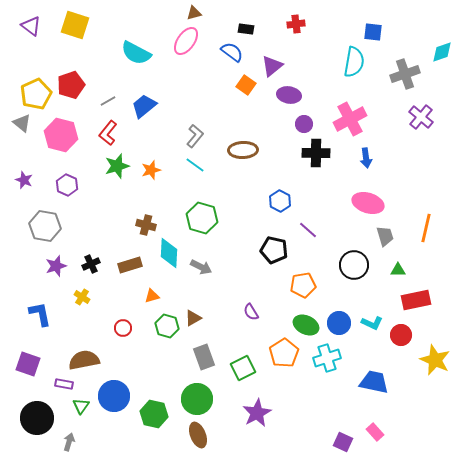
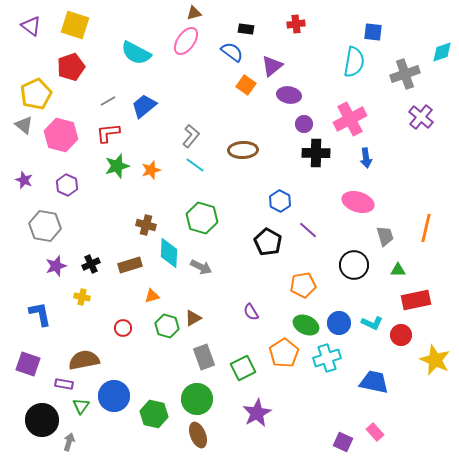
red pentagon at (71, 85): moved 18 px up
gray triangle at (22, 123): moved 2 px right, 2 px down
red L-shape at (108, 133): rotated 45 degrees clockwise
gray L-shape at (195, 136): moved 4 px left
pink ellipse at (368, 203): moved 10 px left, 1 px up
black pentagon at (274, 250): moved 6 px left, 8 px up; rotated 16 degrees clockwise
yellow cross at (82, 297): rotated 21 degrees counterclockwise
black circle at (37, 418): moved 5 px right, 2 px down
